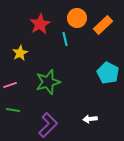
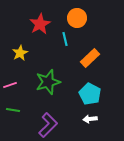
orange rectangle: moved 13 px left, 33 px down
cyan pentagon: moved 18 px left, 21 px down
